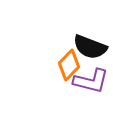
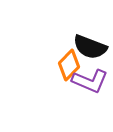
purple L-shape: moved 1 px left; rotated 9 degrees clockwise
